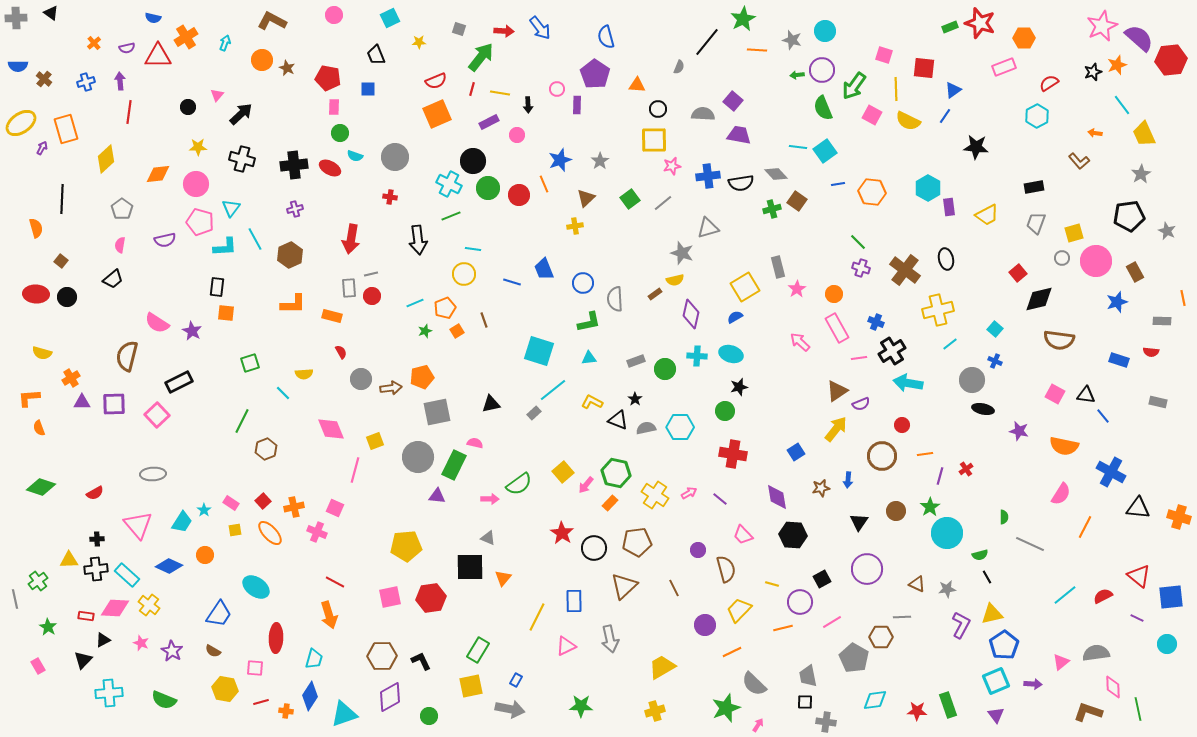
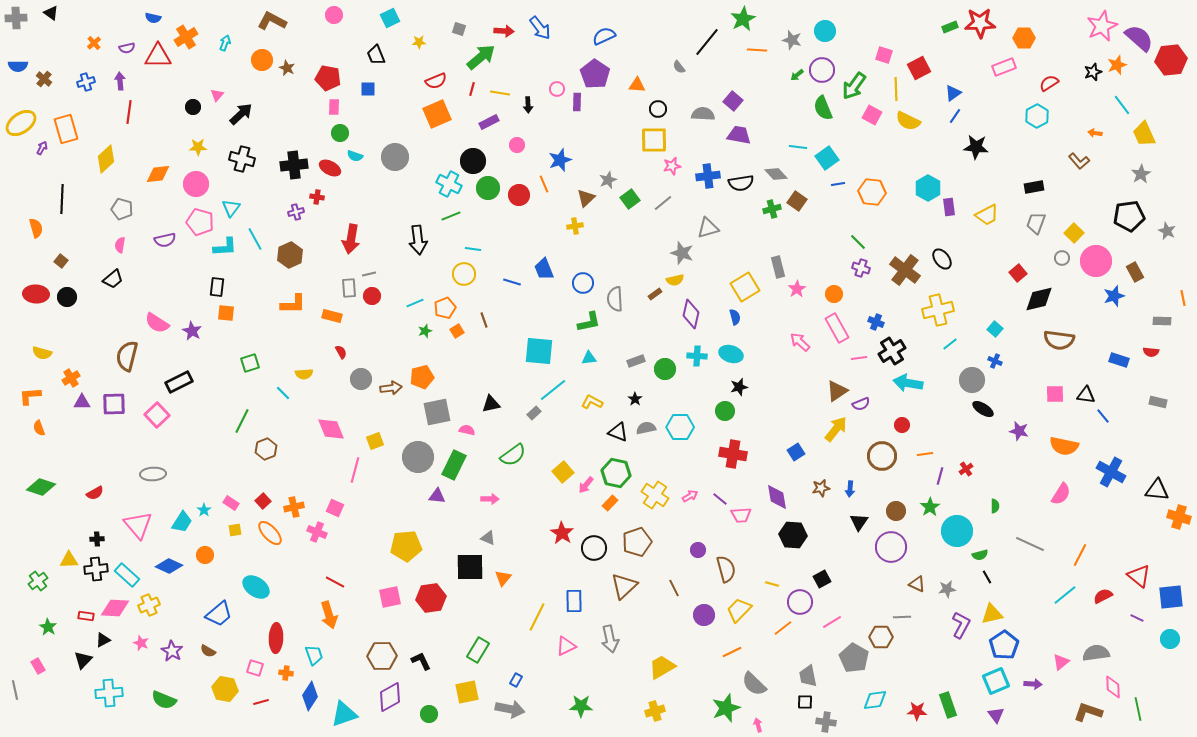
red star at (980, 23): rotated 20 degrees counterclockwise
blue semicircle at (606, 37): moved 2 px left, 1 px up; rotated 80 degrees clockwise
green arrow at (481, 57): rotated 12 degrees clockwise
gray semicircle at (679, 67): rotated 120 degrees clockwise
red square at (924, 68): moved 5 px left; rotated 35 degrees counterclockwise
green arrow at (797, 75): rotated 32 degrees counterclockwise
blue triangle at (953, 90): moved 3 px down
purple rectangle at (577, 105): moved 3 px up
black circle at (188, 107): moved 5 px right
blue line at (945, 116): moved 10 px right
pink circle at (517, 135): moved 10 px down
cyan square at (825, 151): moved 2 px right, 7 px down
gray star at (600, 161): moved 8 px right, 19 px down; rotated 12 degrees clockwise
red cross at (390, 197): moved 73 px left
gray pentagon at (122, 209): rotated 20 degrees counterclockwise
purple cross at (295, 209): moved 1 px right, 3 px down
yellow square at (1074, 233): rotated 30 degrees counterclockwise
black ellipse at (946, 259): moved 4 px left; rotated 25 degrees counterclockwise
gray line at (371, 274): moved 2 px left
blue star at (1117, 302): moved 3 px left, 6 px up
blue semicircle at (735, 317): rotated 105 degrees clockwise
cyan square at (539, 351): rotated 12 degrees counterclockwise
pink square at (1055, 394): rotated 30 degrees counterclockwise
orange L-shape at (29, 398): moved 1 px right, 2 px up
black ellipse at (983, 409): rotated 20 degrees clockwise
black triangle at (618, 420): moved 12 px down
pink semicircle at (475, 443): moved 8 px left, 13 px up
blue arrow at (848, 480): moved 2 px right, 9 px down
green semicircle at (519, 484): moved 6 px left, 29 px up
pink arrow at (689, 493): moved 1 px right, 3 px down
black triangle at (1138, 508): moved 19 px right, 18 px up
green semicircle at (1004, 517): moved 9 px left, 11 px up
orange line at (1085, 527): moved 5 px left, 28 px down
cyan circle at (947, 533): moved 10 px right, 2 px up
pink trapezoid at (743, 535): moved 2 px left, 20 px up; rotated 50 degrees counterclockwise
brown pentagon at (637, 542): rotated 12 degrees counterclockwise
purple circle at (867, 569): moved 24 px right, 22 px up
gray line at (15, 599): moved 91 px down
yellow cross at (149, 605): rotated 30 degrees clockwise
blue trapezoid at (219, 614): rotated 16 degrees clockwise
purple circle at (705, 625): moved 1 px left, 10 px up
orange line at (783, 628): rotated 24 degrees counterclockwise
cyan circle at (1167, 644): moved 3 px right, 5 px up
brown semicircle at (213, 651): moved 5 px left
cyan trapezoid at (314, 659): moved 4 px up; rotated 35 degrees counterclockwise
pink square at (255, 668): rotated 12 degrees clockwise
yellow square at (471, 686): moved 4 px left, 6 px down
orange cross at (286, 711): moved 38 px up
green circle at (429, 716): moved 2 px up
pink arrow at (758, 725): rotated 48 degrees counterclockwise
